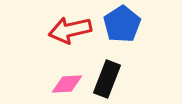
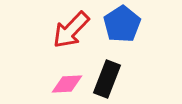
red arrow: moved 1 px right; rotated 33 degrees counterclockwise
